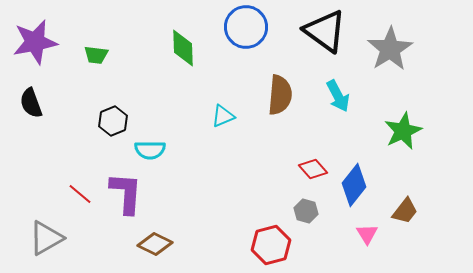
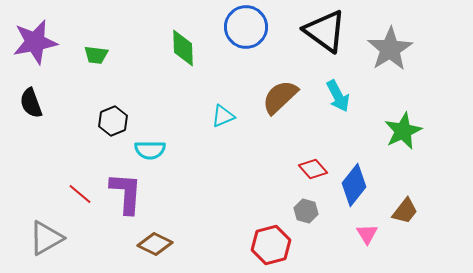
brown semicircle: moved 2 px down; rotated 138 degrees counterclockwise
